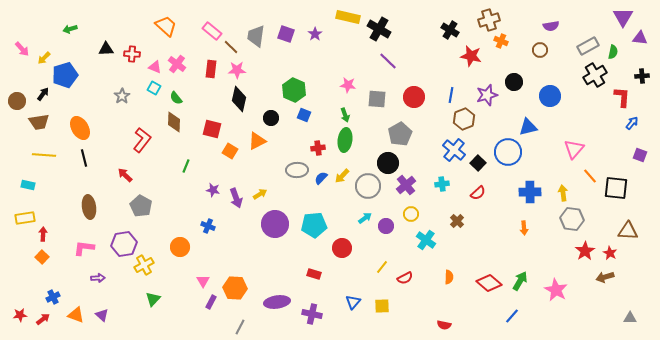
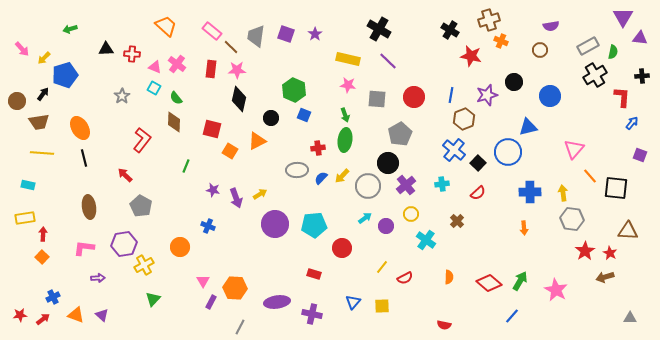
yellow rectangle at (348, 17): moved 42 px down
yellow line at (44, 155): moved 2 px left, 2 px up
